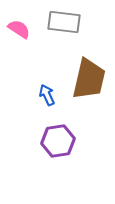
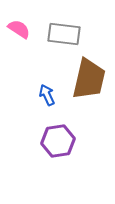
gray rectangle: moved 12 px down
